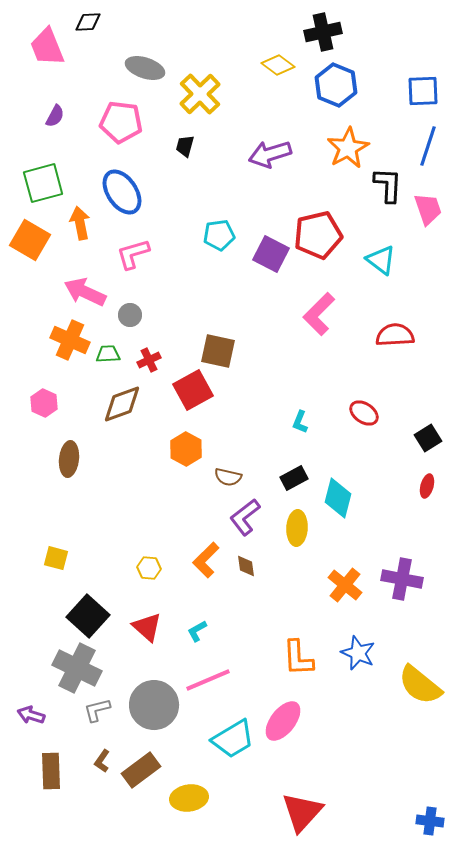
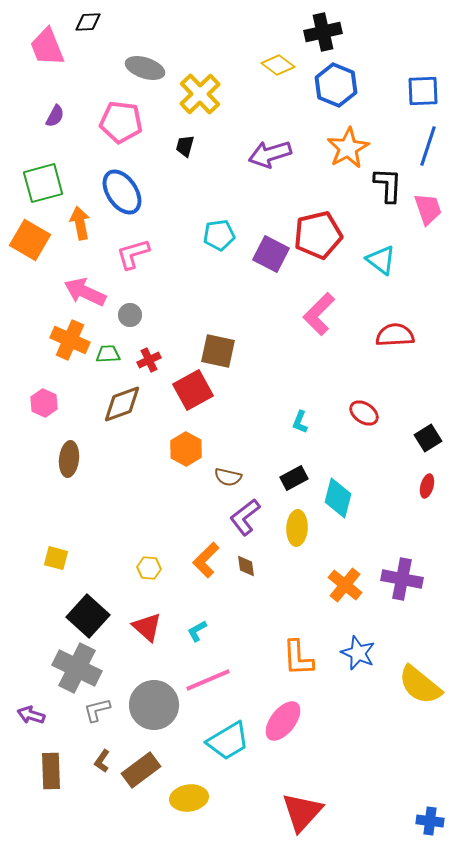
cyan trapezoid at (233, 739): moved 5 px left, 2 px down
